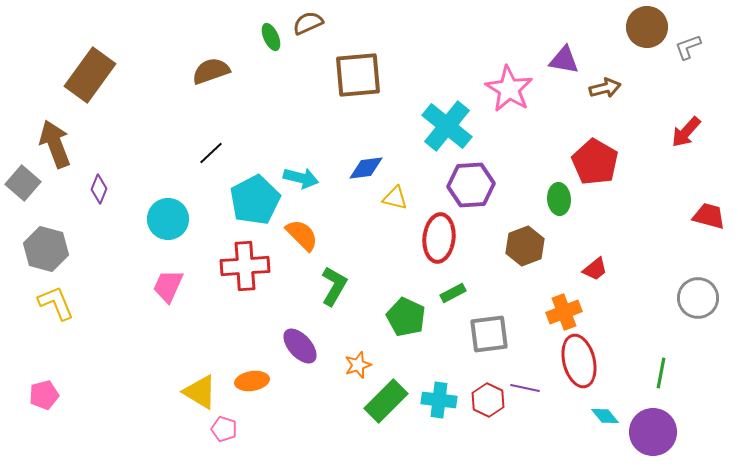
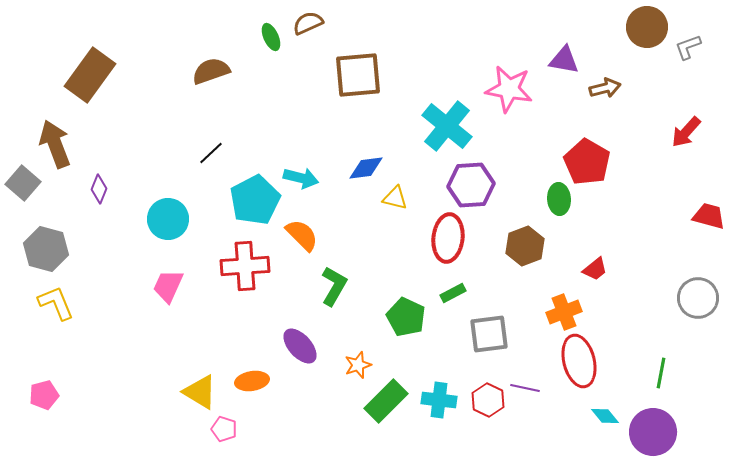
pink star at (509, 89): rotated 21 degrees counterclockwise
red pentagon at (595, 162): moved 8 px left
red ellipse at (439, 238): moved 9 px right
